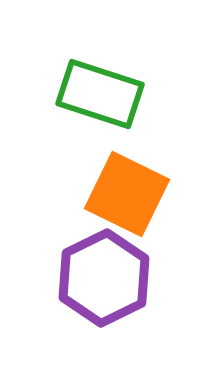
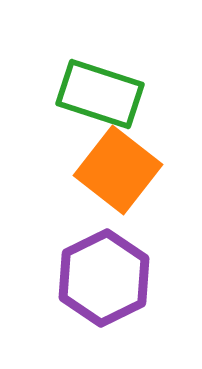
orange square: moved 9 px left, 24 px up; rotated 12 degrees clockwise
